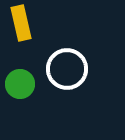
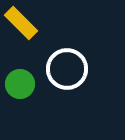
yellow rectangle: rotated 32 degrees counterclockwise
